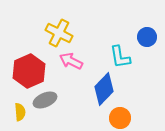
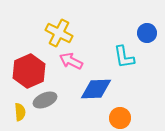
blue circle: moved 4 px up
cyan L-shape: moved 4 px right
blue diamond: moved 8 px left; rotated 44 degrees clockwise
